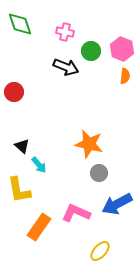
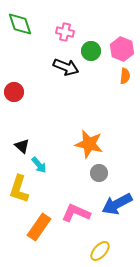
yellow L-shape: moved 1 px up; rotated 28 degrees clockwise
